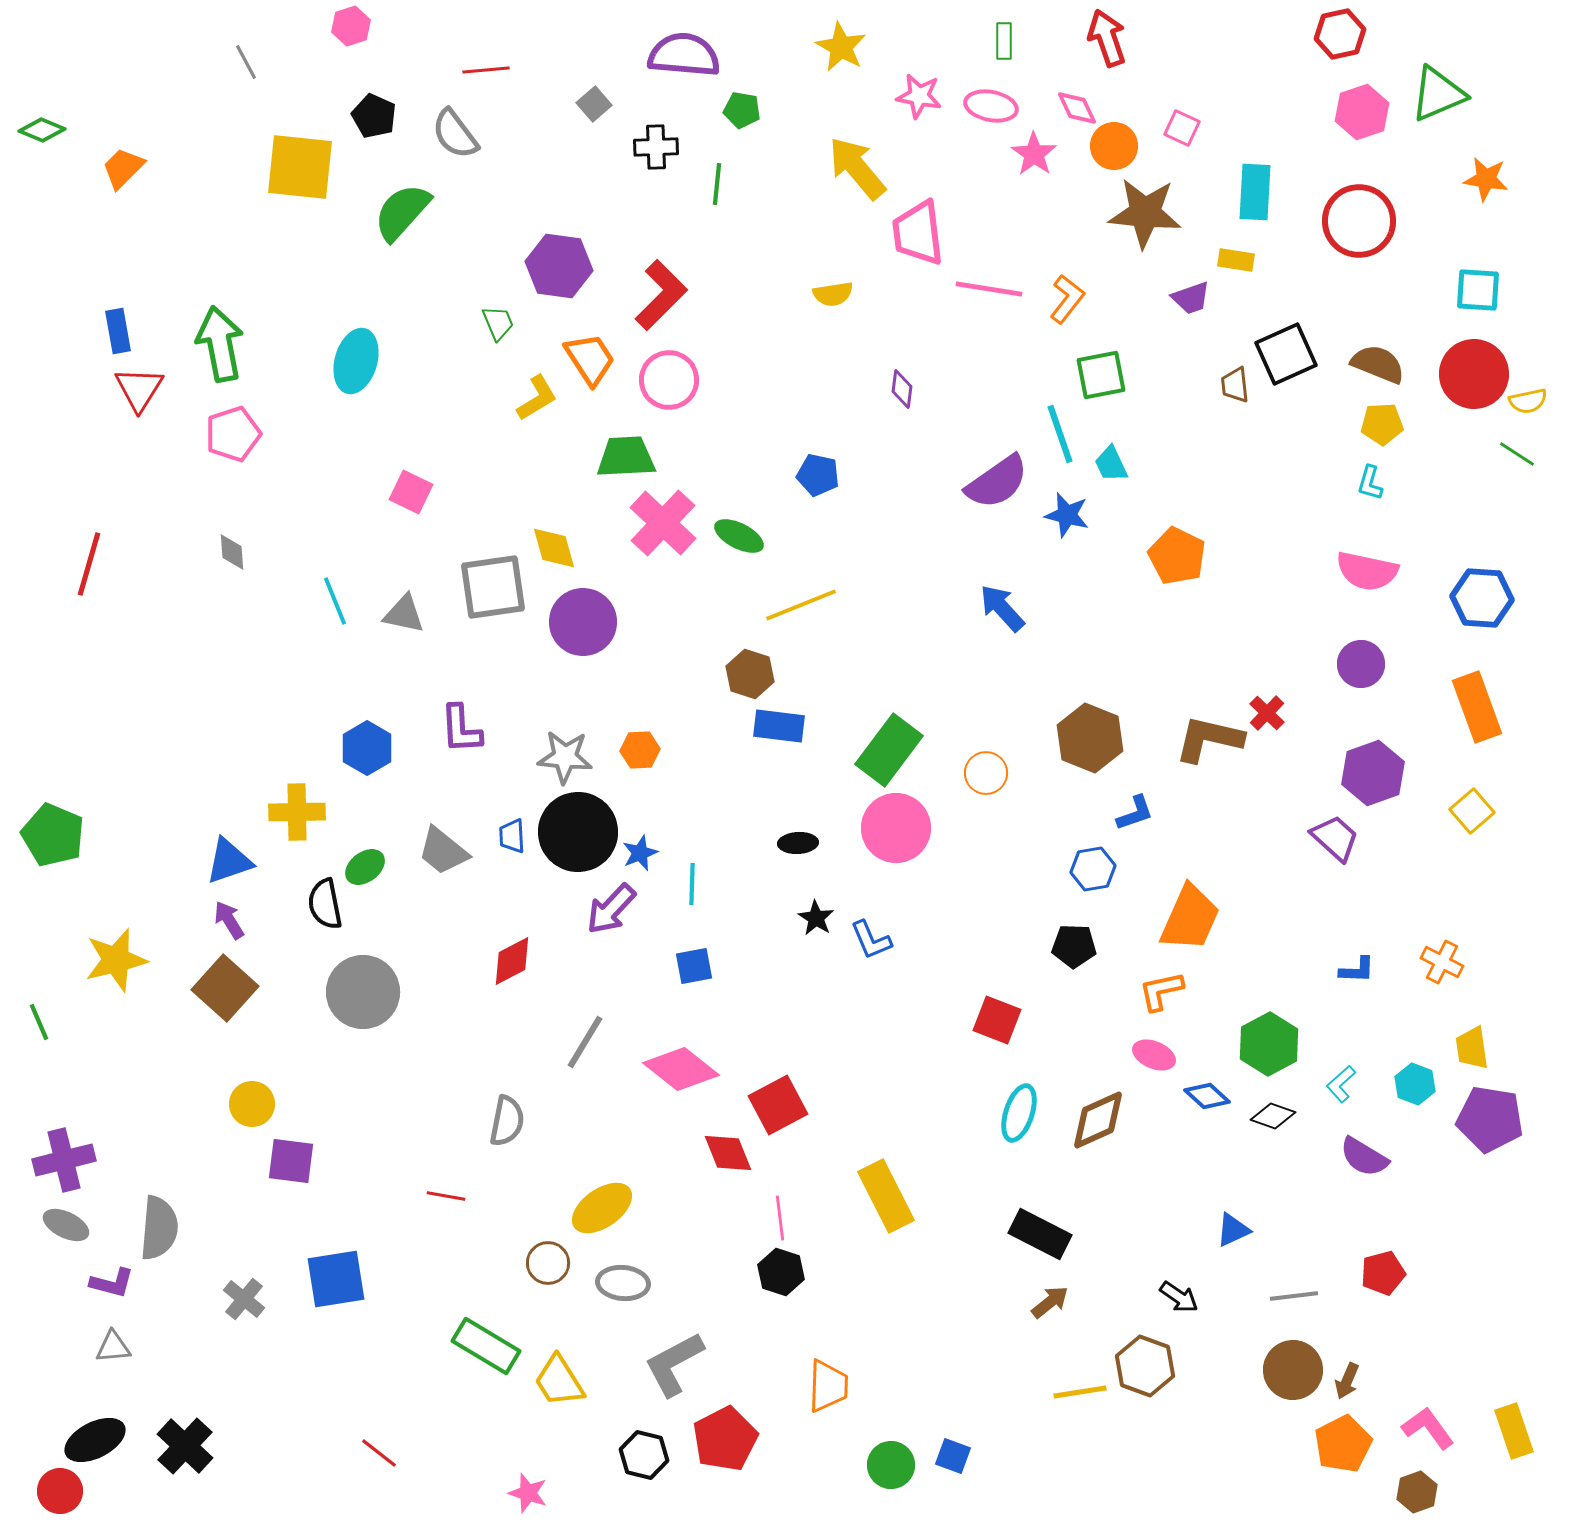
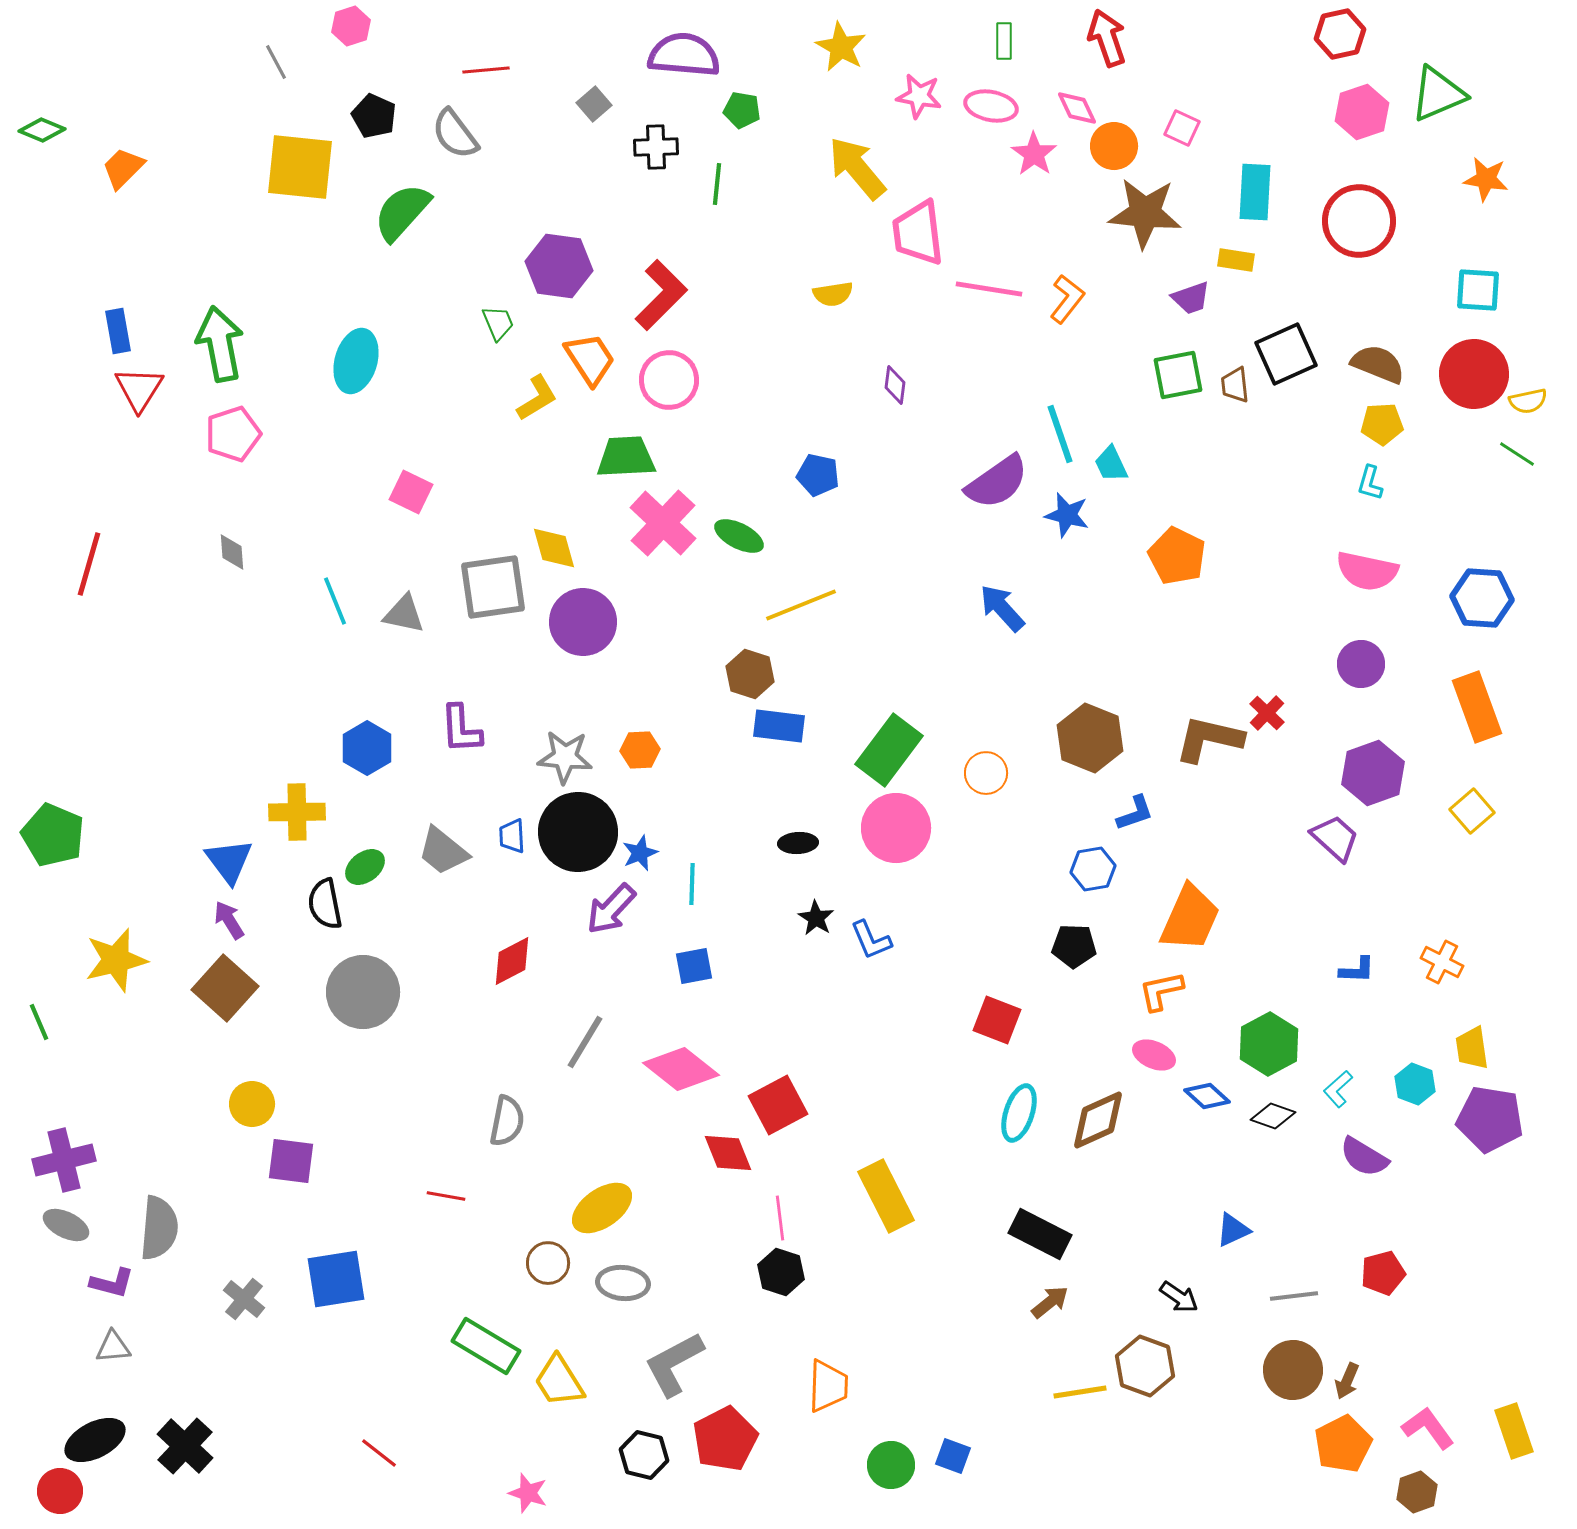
gray line at (246, 62): moved 30 px right
green square at (1101, 375): moved 77 px right
purple diamond at (902, 389): moved 7 px left, 4 px up
blue triangle at (229, 861): rotated 48 degrees counterclockwise
cyan L-shape at (1341, 1084): moved 3 px left, 5 px down
